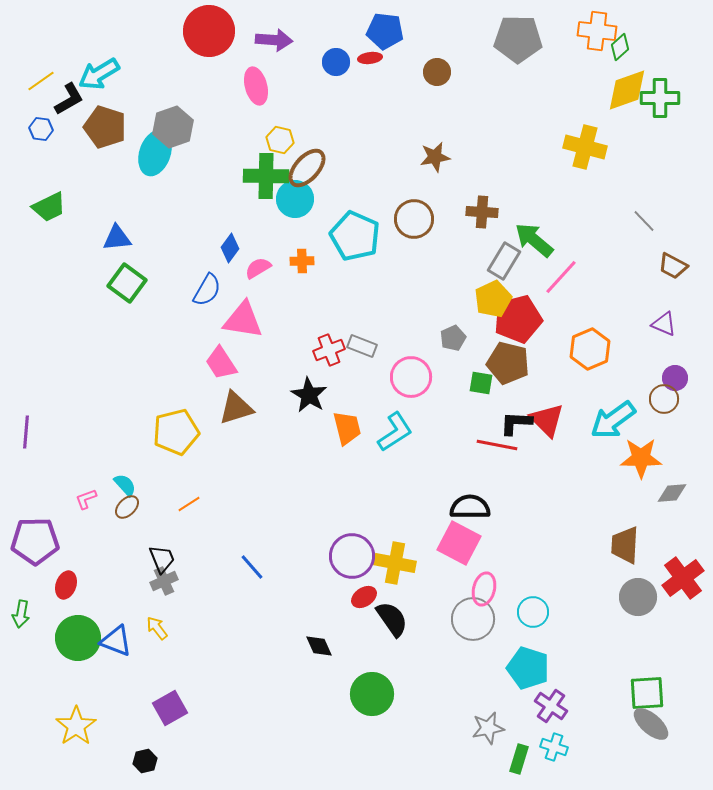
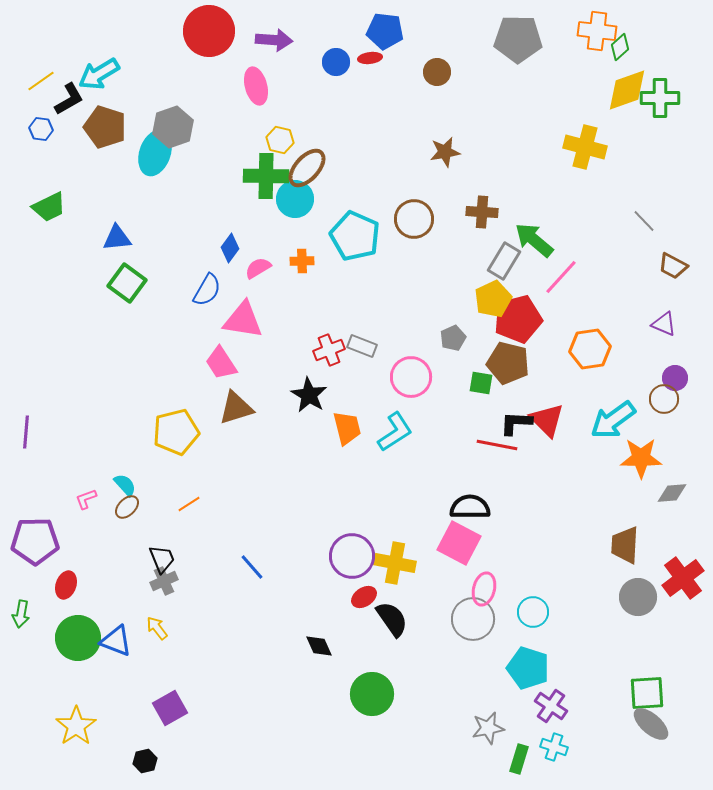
brown star at (435, 157): moved 10 px right, 5 px up
orange hexagon at (590, 349): rotated 15 degrees clockwise
